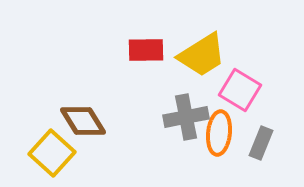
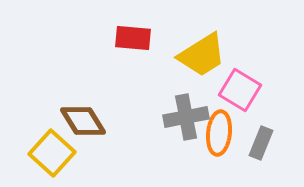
red rectangle: moved 13 px left, 12 px up; rotated 6 degrees clockwise
